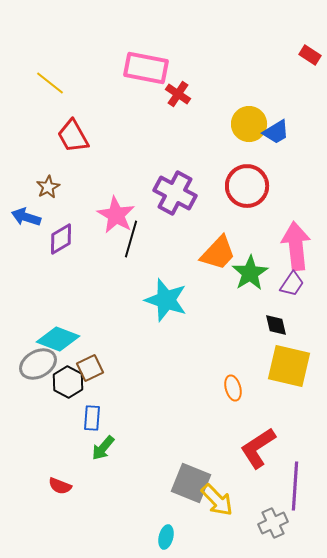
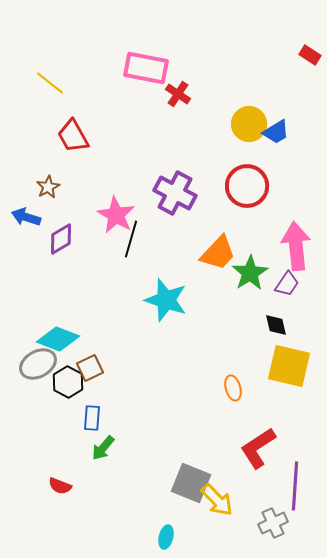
purple trapezoid: moved 5 px left
